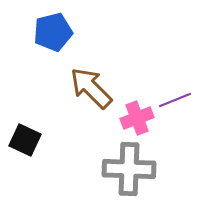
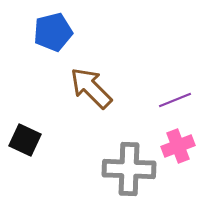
pink cross: moved 41 px right, 28 px down
